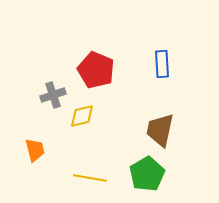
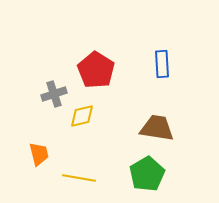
red pentagon: rotated 9 degrees clockwise
gray cross: moved 1 px right, 1 px up
brown trapezoid: moved 3 px left, 2 px up; rotated 87 degrees clockwise
orange trapezoid: moved 4 px right, 4 px down
yellow line: moved 11 px left
